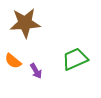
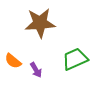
brown star: moved 15 px right
purple arrow: moved 1 px up
